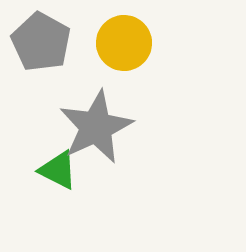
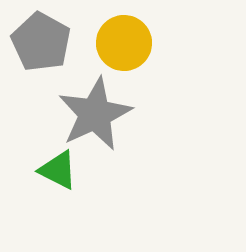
gray star: moved 1 px left, 13 px up
